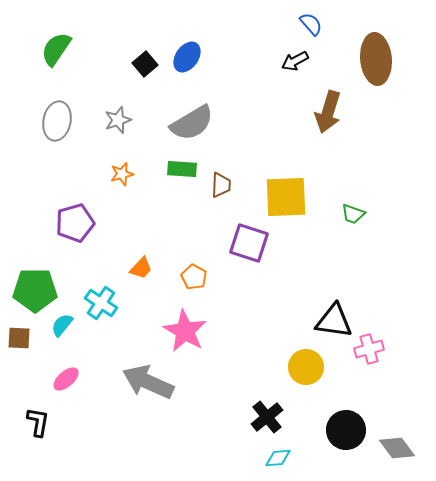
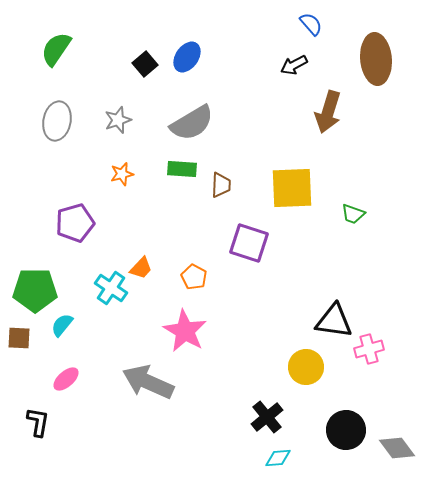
black arrow: moved 1 px left, 4 px down
yellow square: moved 6 px right, 9 px up
cyan cross: moved 10 px right, 15 px up
